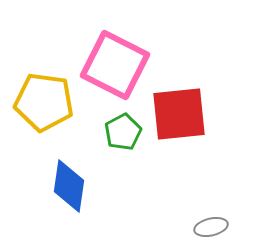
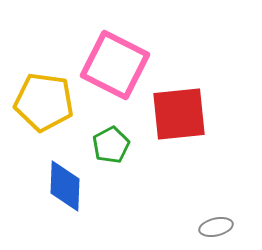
green pentagon: moved 12 px left, 13 px down
blue diamond: moved 4 px left; rotated 6 degrees counterclockwise
gray ellipse: moved 5 px right
